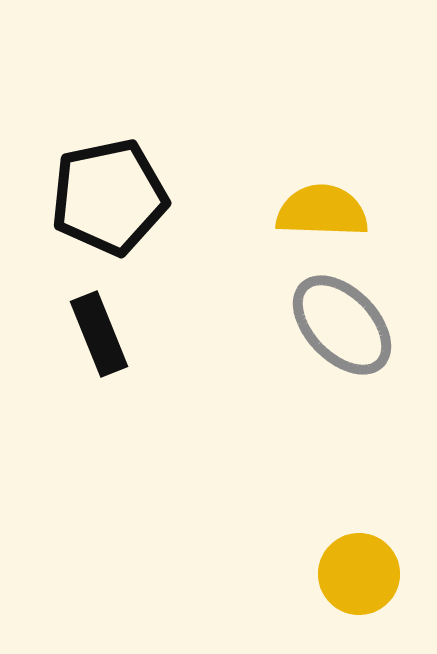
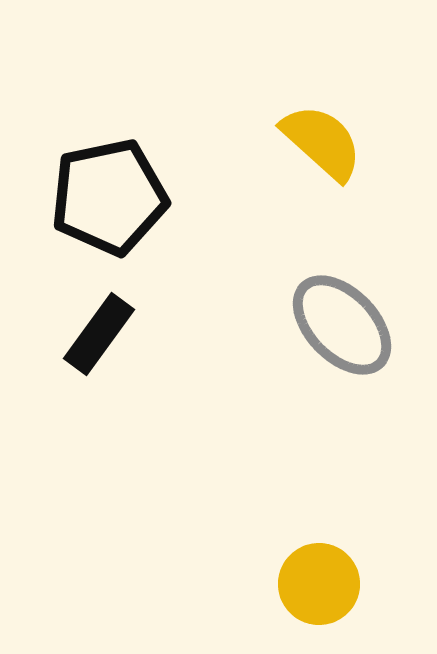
yellow semicircle: moved 69 px up; rotated 40 degrees clockwise
black rectangle: rotated 58 degrees clockwise
yellow circle: moved 40 px left, 10 px down
